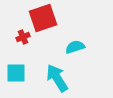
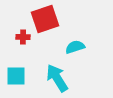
red square: moved 2 px right, 1 px down
red cross: rotated 24 degrees clockwise
cyan square: moved 3 px down
